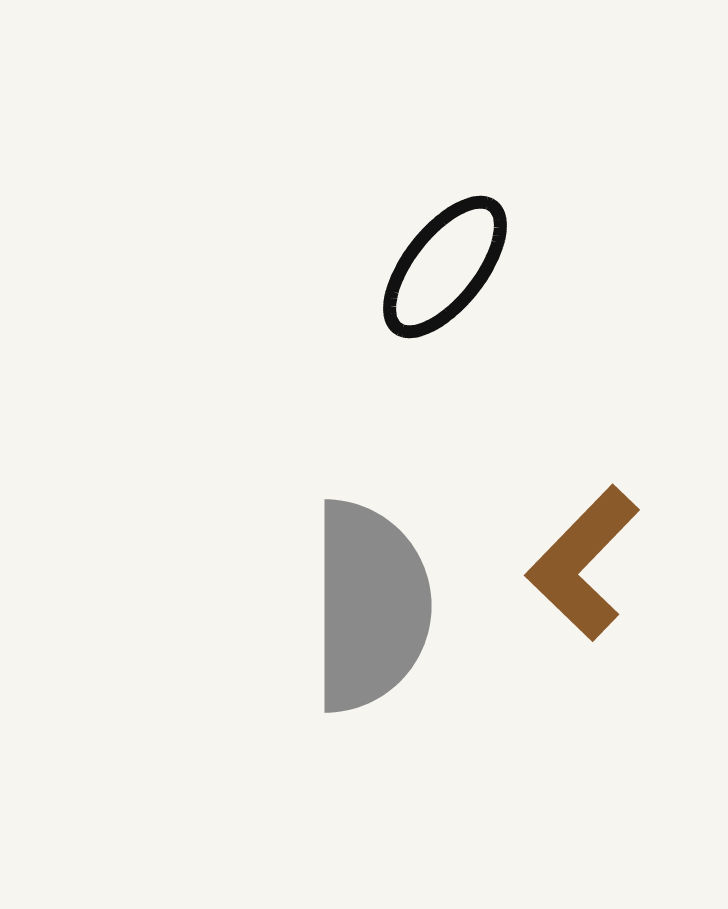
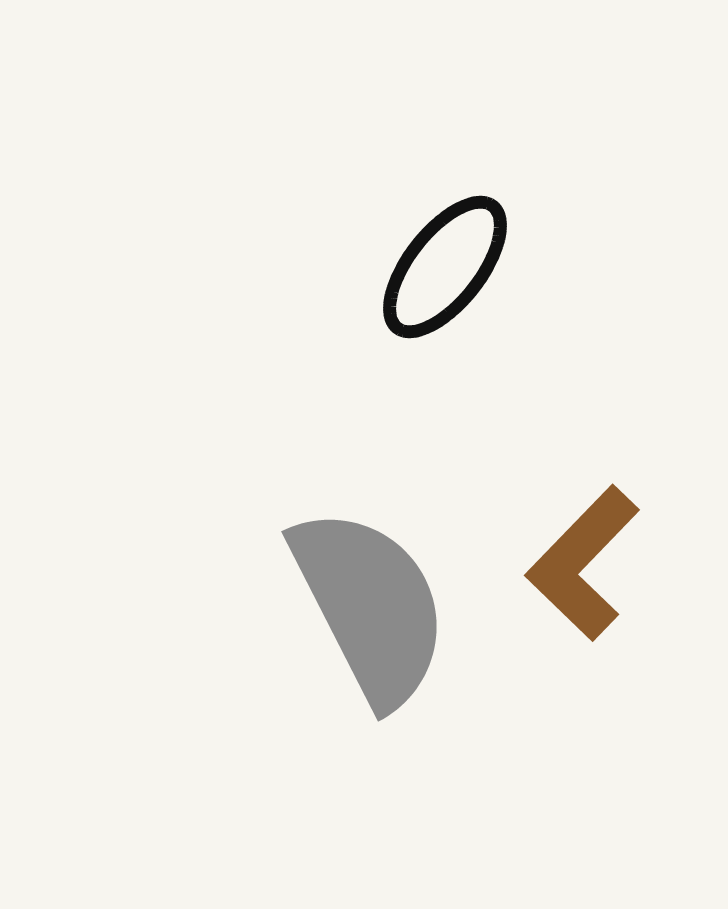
gray semicircle: rotated 27 degrees counterclockwise
